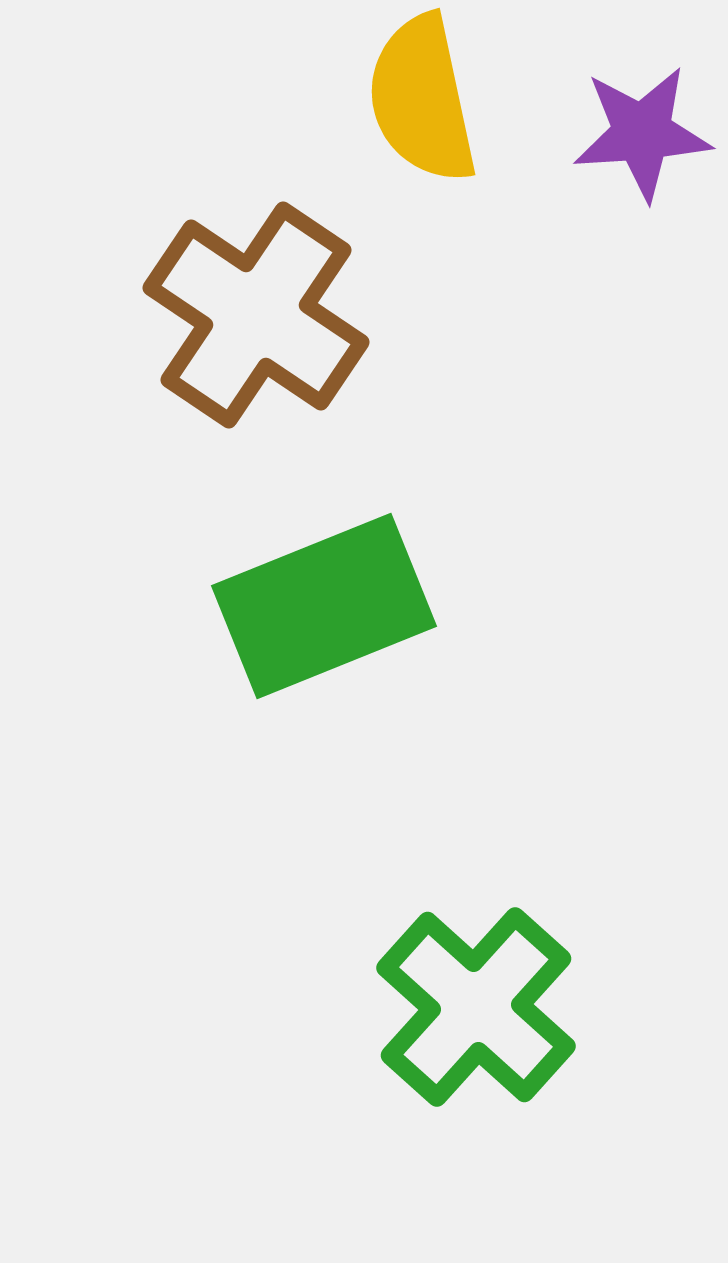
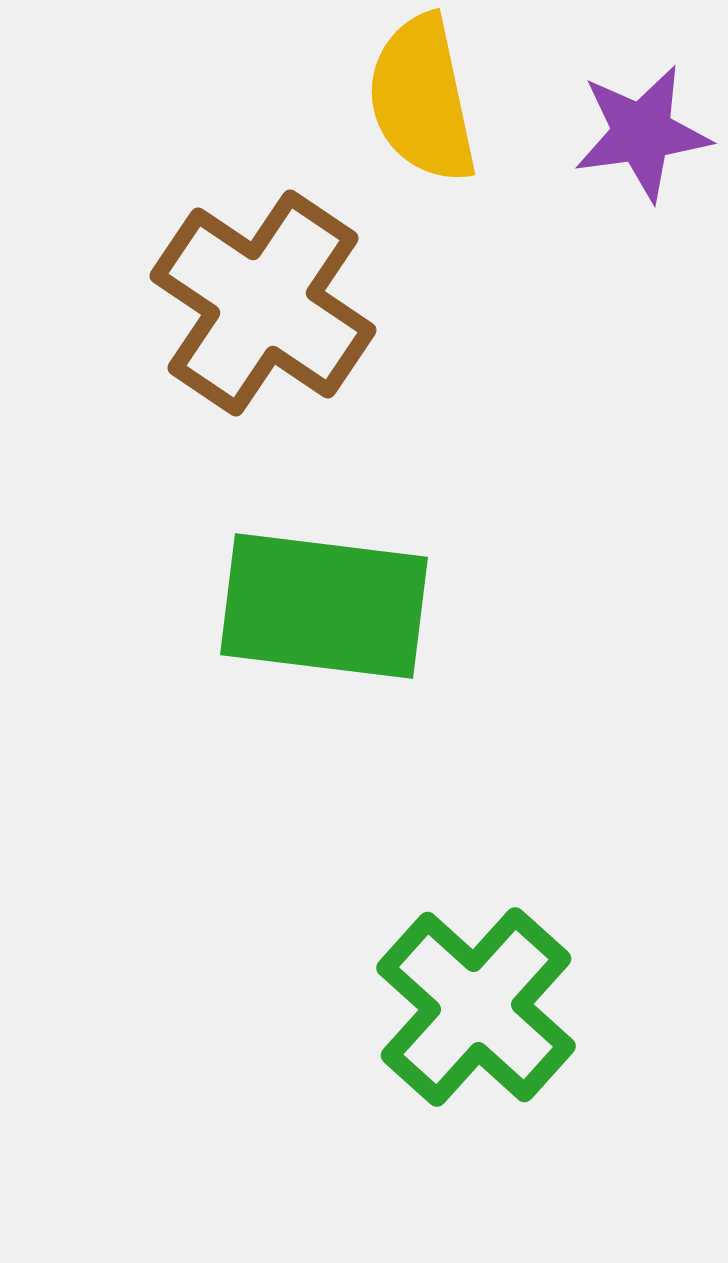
purple star: rotated 4 degrees counterclockwise
brown cross: moved 7 px right, 12 px up
green rectangle: rotated 29 degrees clockwise
